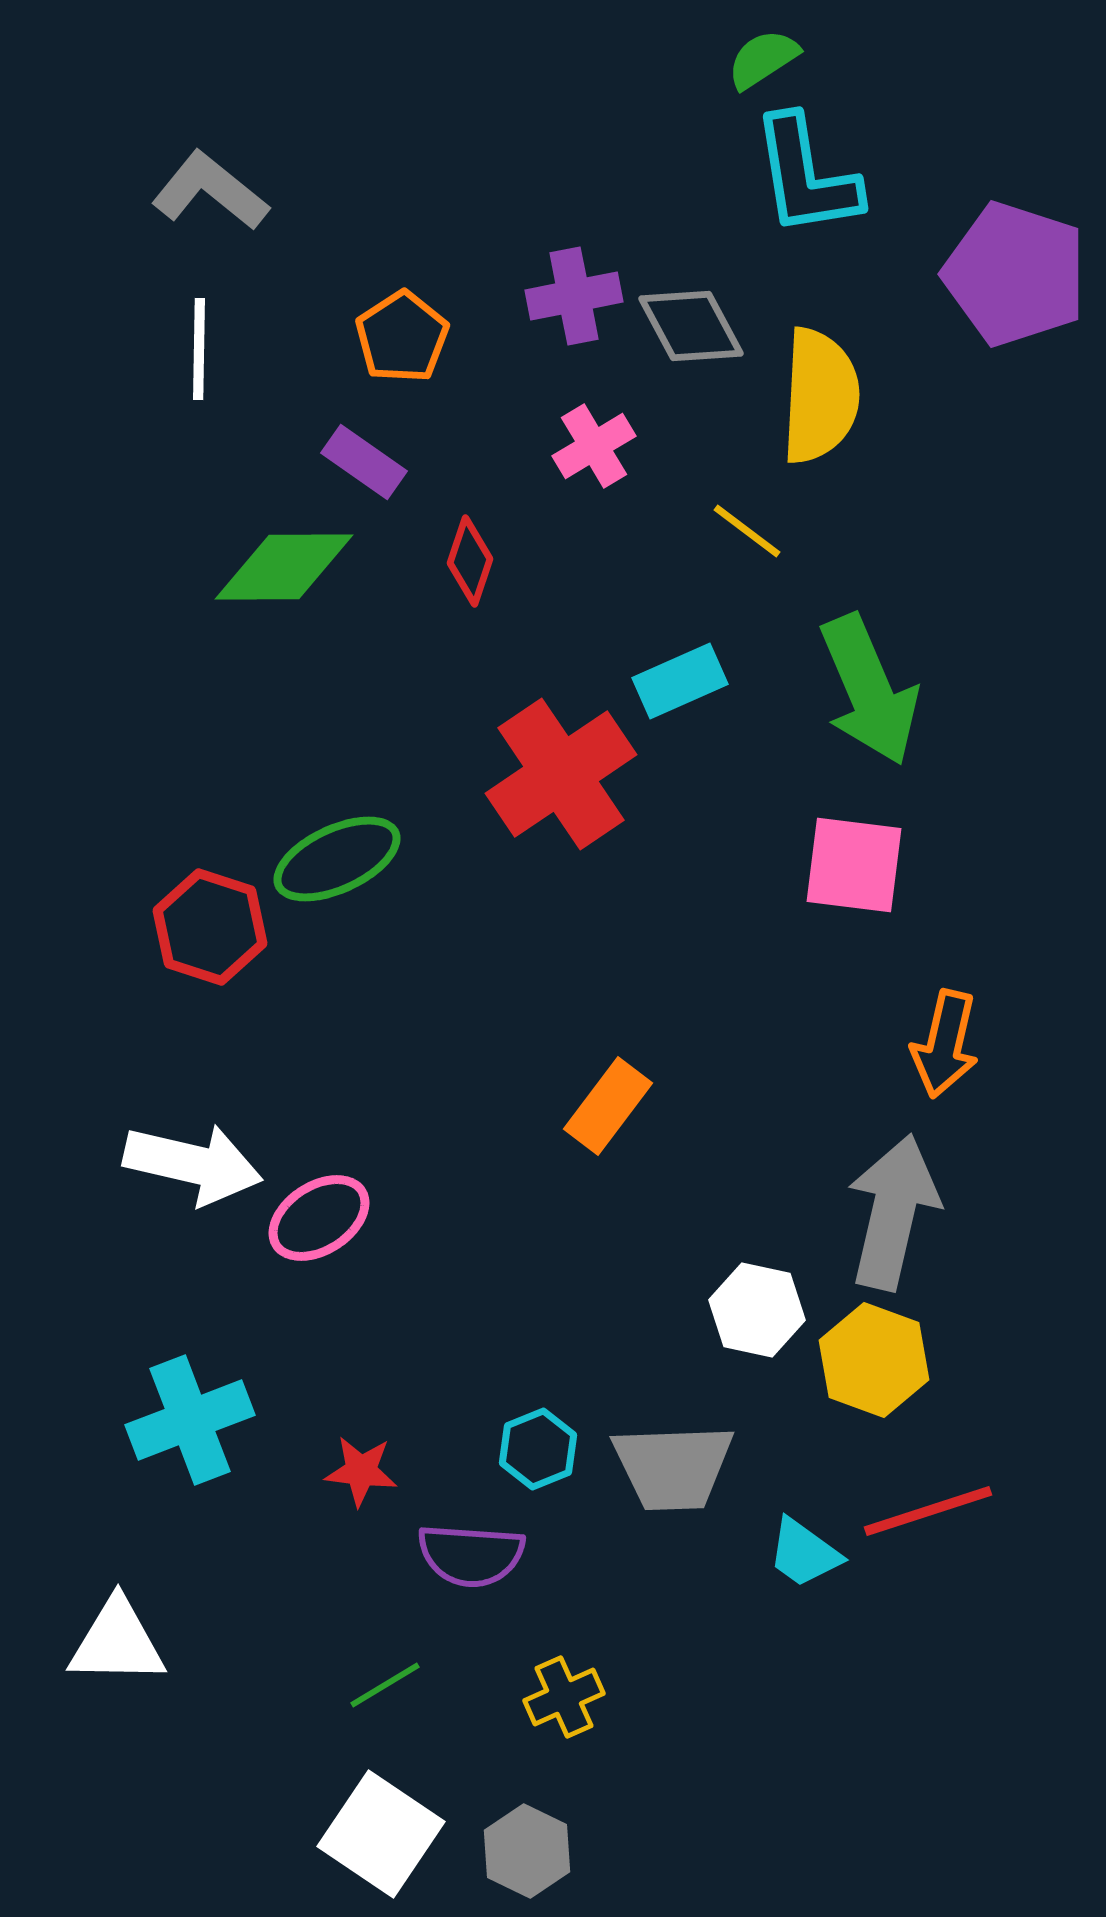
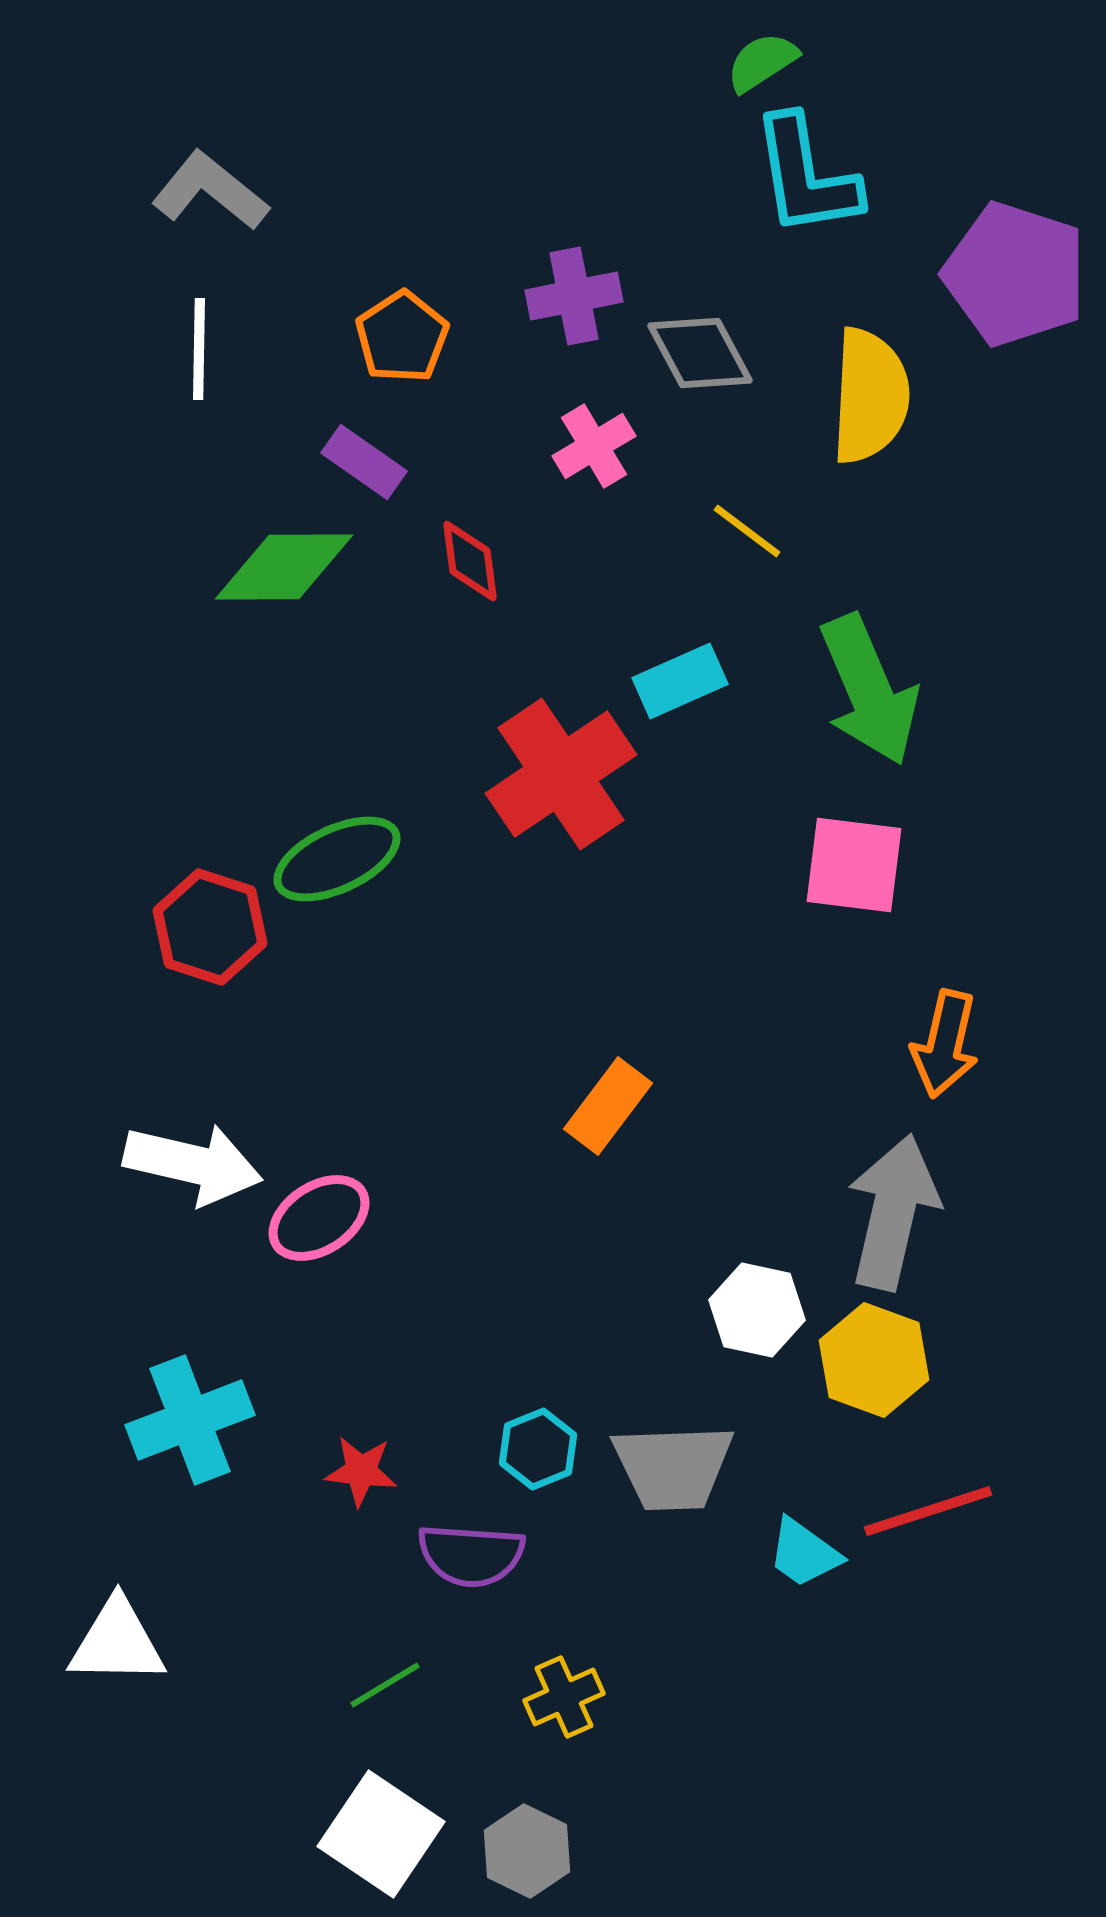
green semicircle: moved 1 px left, 3 px down
gray diamond: moved 9 px right, 27 px down
yellow semicircle: moved 50 px right
red diamond: rotated 26 degrees counterclockwise
